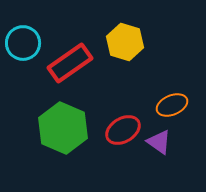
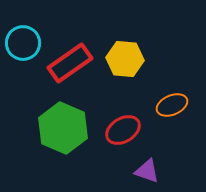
yellow hexagon: moved 17 px down; rotated 12 degrees counterclockwise
purple triangle: moved 12 px left, 29 px down; rotated 16 degrees counterclockwise
